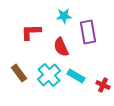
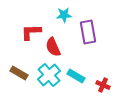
cyan star: moved 1 px up
red semicircle: moved 8 px left
brown rectangle: rotated 24 degrees counterclockwise
